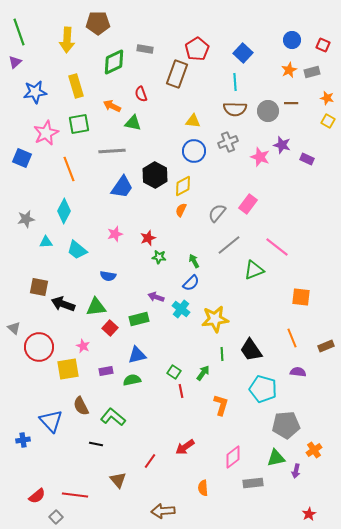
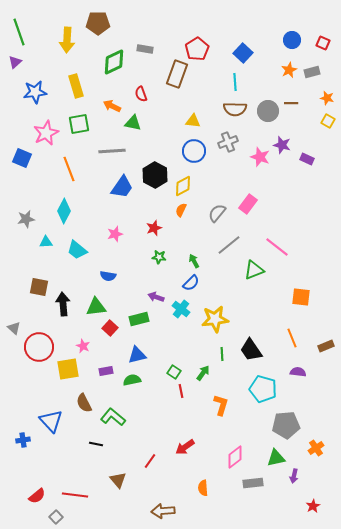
red square at (323, 45): moved 2 px up
red star at (148, 238): moved 6 px right, 10 px up
black arrow at (63, 304): rotated 65 degrees clockwise
brown semicircle at (81, 406): moved 3 px right, 3 px up
orange cross at (314, 450): moved 2 px right, 2 px up
pink diamond at (233, 457): moved 2 px right
purple arrow at (296, 471): moved 2 px left, 5 px down
red star at (309, 514): moved 4 px right, 8 px up
